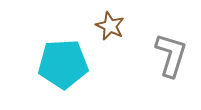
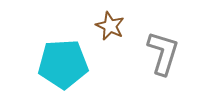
gray L-shape: moved 8 px left, 2 px up
